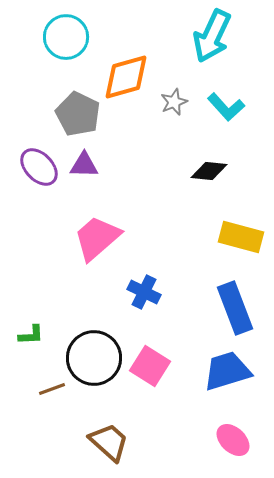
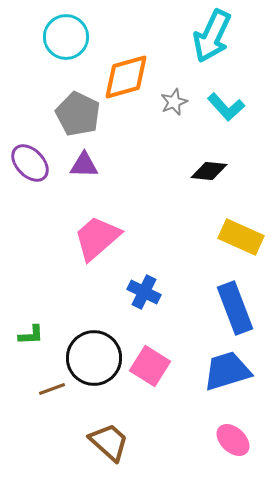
purple ellipse: moved 9 px left, 4 px up
yellow rectangle: rotated 9 degrees clockwise
